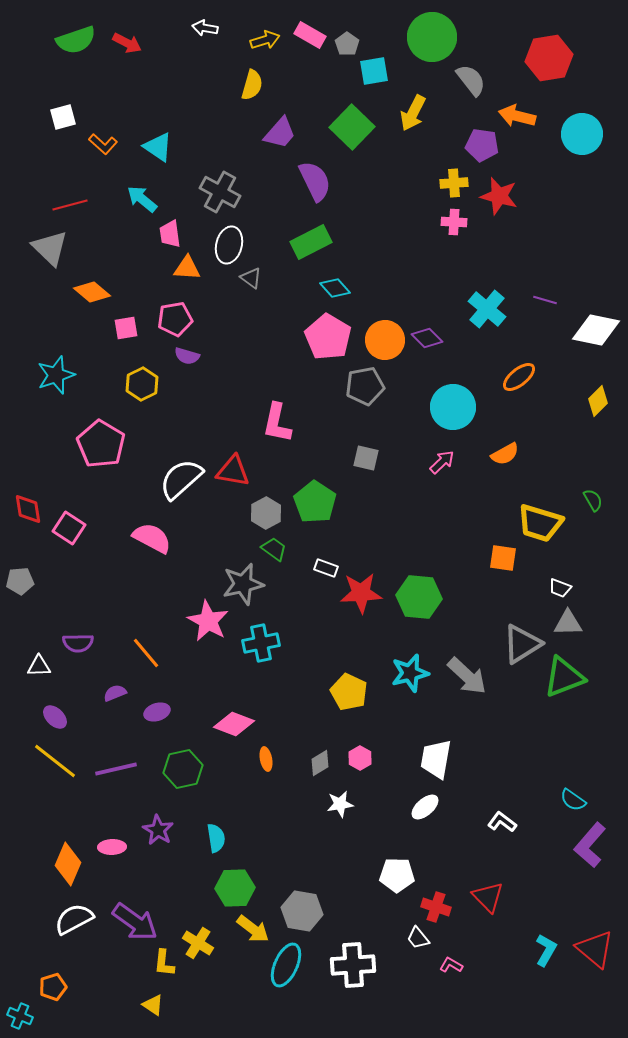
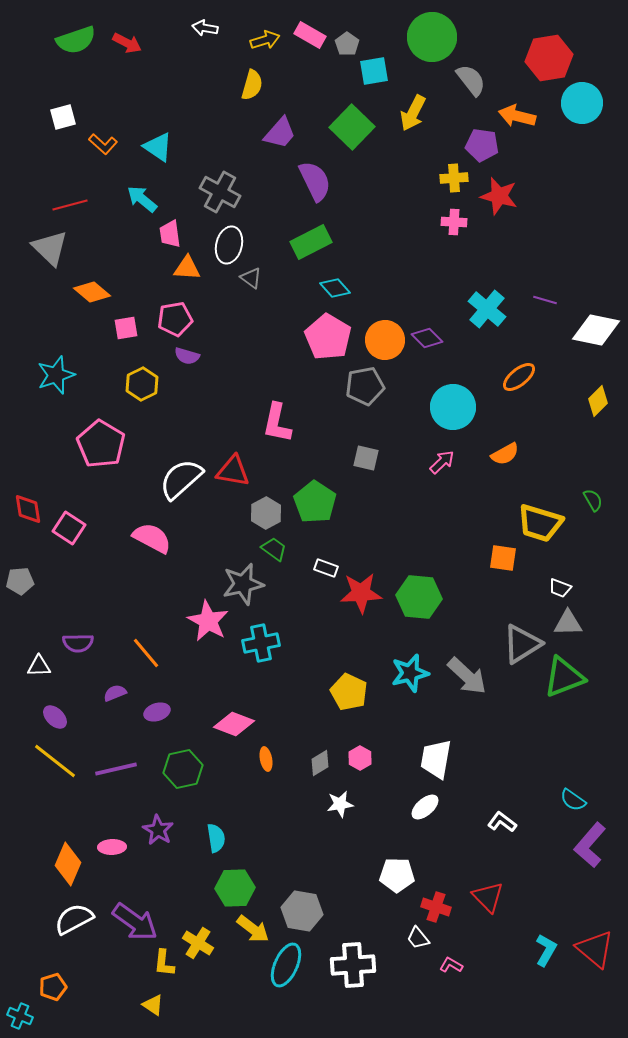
cyan circle at (582, 134): moved 31 px up
yellow cross at (454, 183): moved 5 px up
